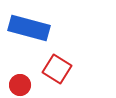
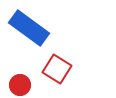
blue rectangle: rotated 21 degrees clockwise
